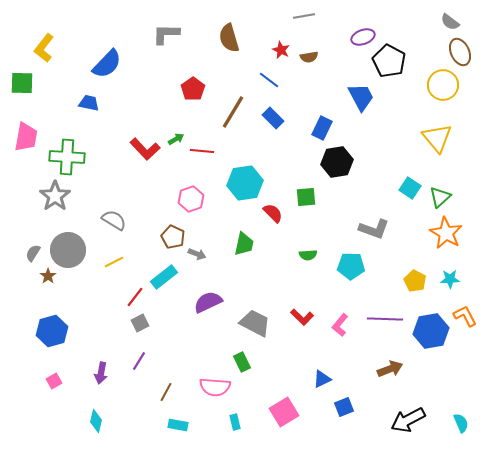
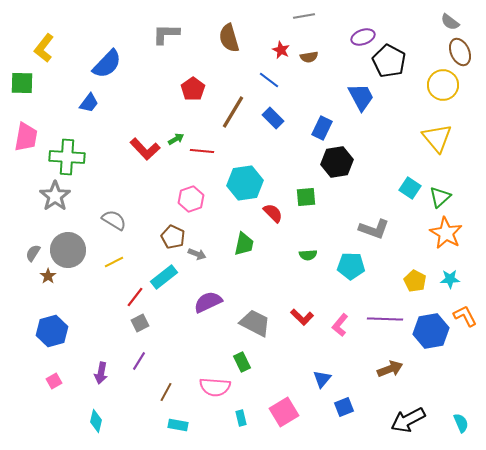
blue trapezoid at (89, 103): rotated 115 degrees clockwise
blue triangle at (322, 379): rotated 24 degrees counterclockwise
cyan rectangle at (235, 422): moved 6 px right, 4 px up
